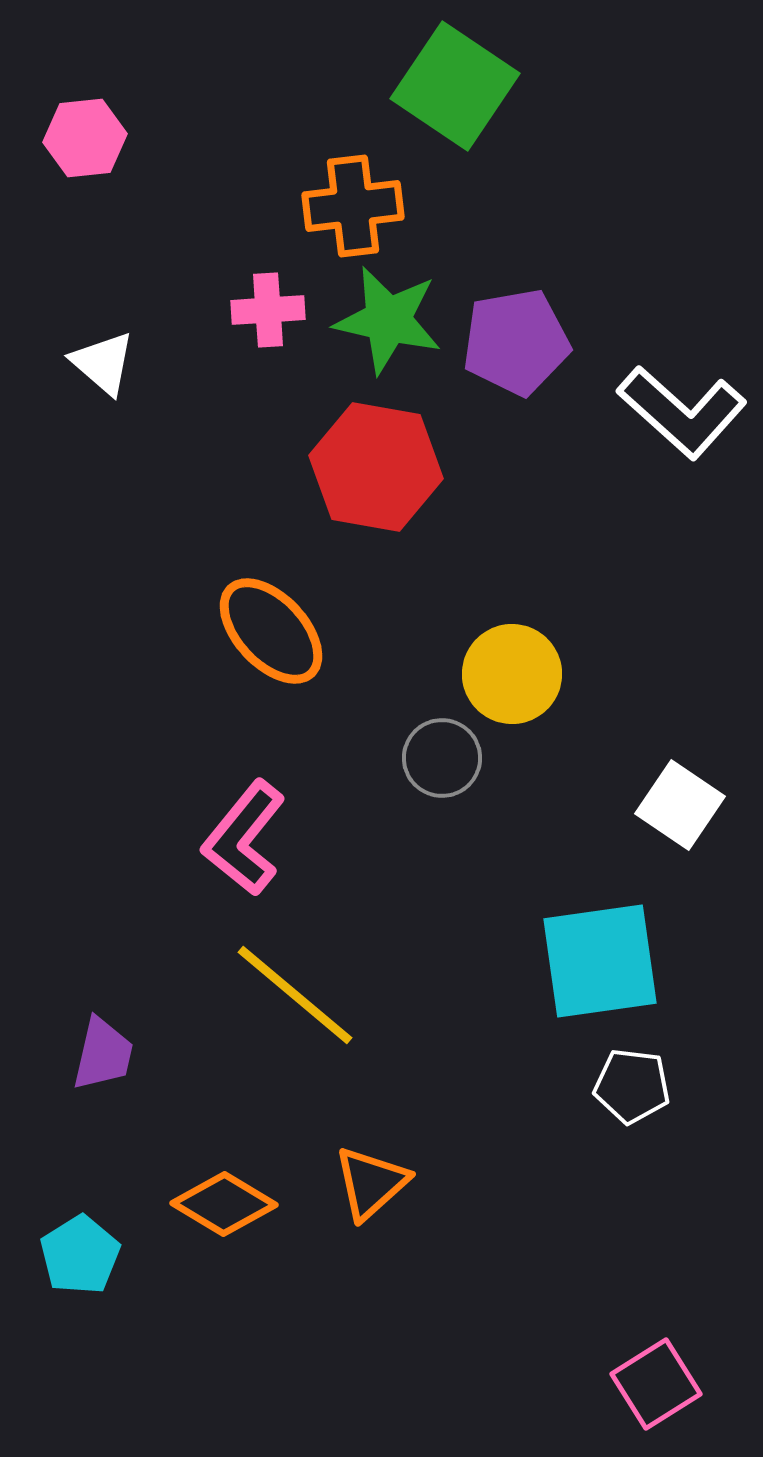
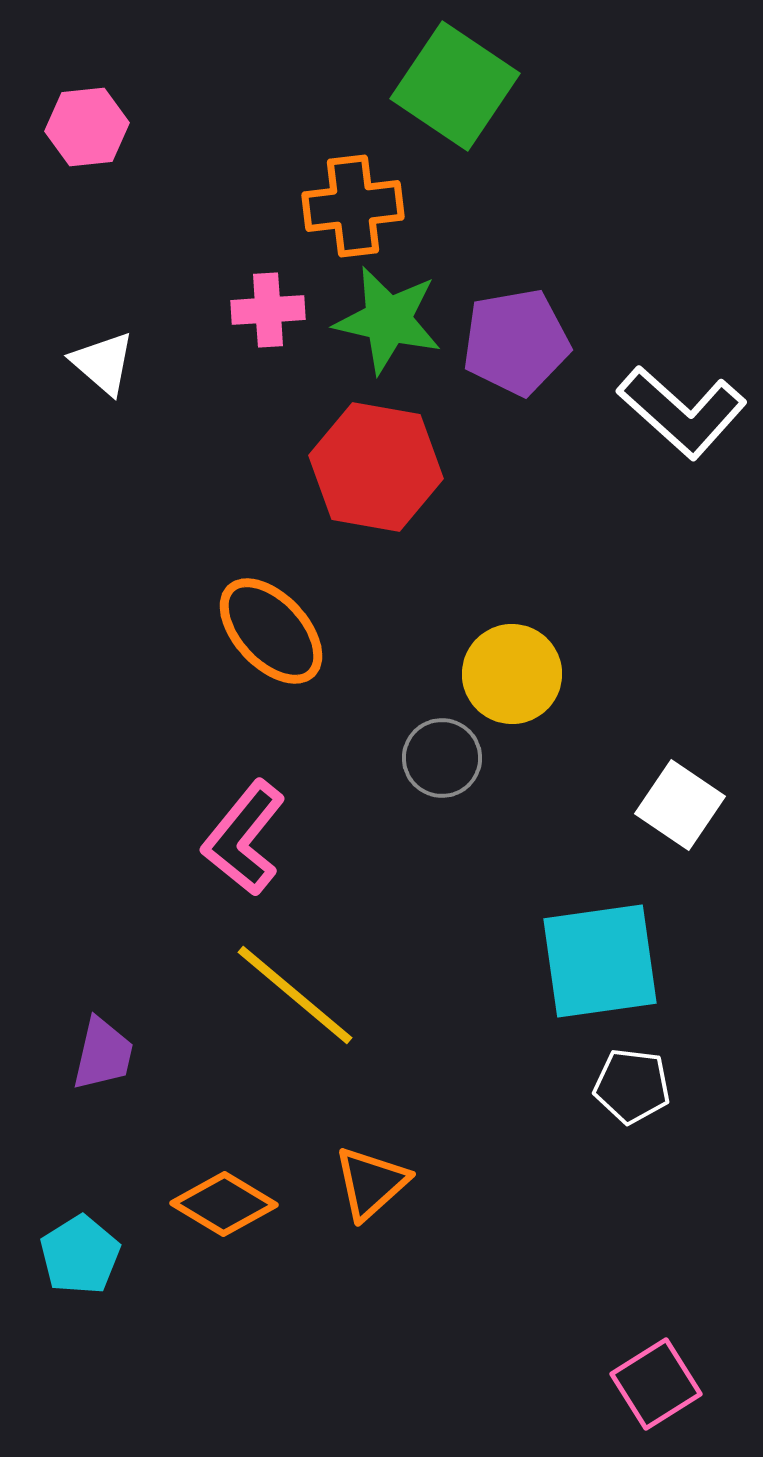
pink hexagon: moved 2 px right, 11 px up
